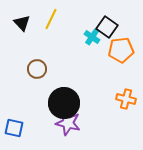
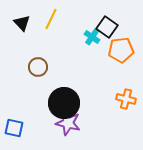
brown circle: moved 1 px right, 2 px up
